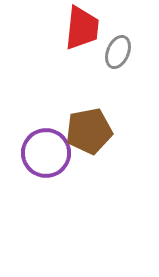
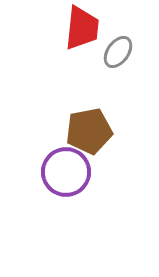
gray ellipse: rotated 12 degrees clockwise
purple circle: moved 20 px right, 19 px down
